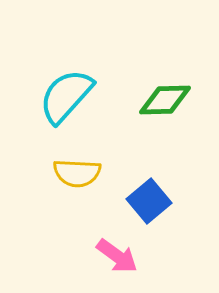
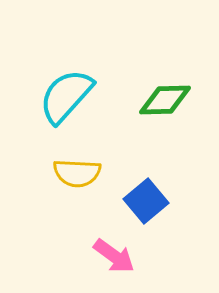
blue square: moved 3 px left
pink arrow: moved 3 px left
